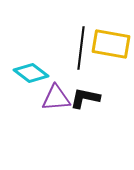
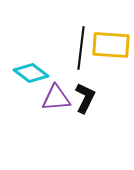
yellow rectangle: moved 1 px down; rotated 6 degrees counterclockwise
black L-shape: rotated 104 degrees clockwise
